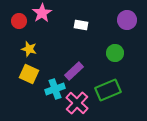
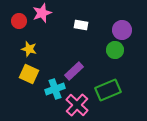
pink star: rotated 12 degrees clockwise
purple circle: moved 5 px left, 10 px down
green circle: moved 3 px up
pink cross: moved 2 px down
